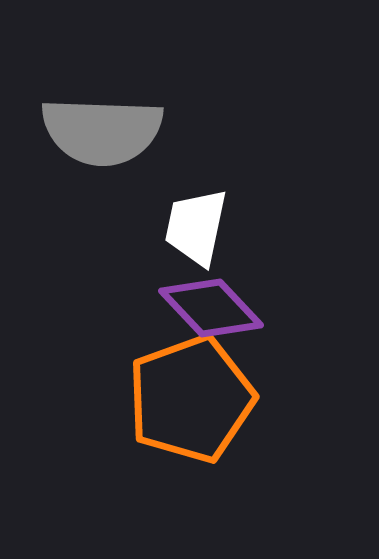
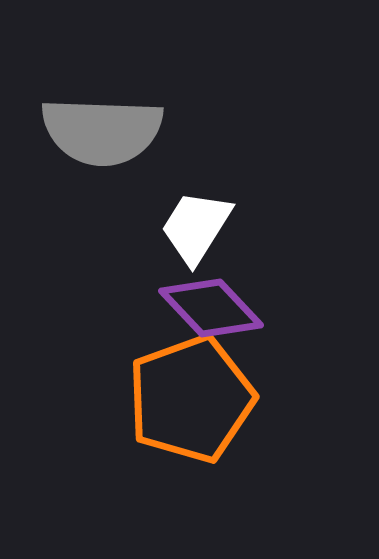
white trapezoid: rotated 20 degrees clockwise
